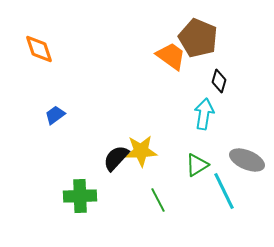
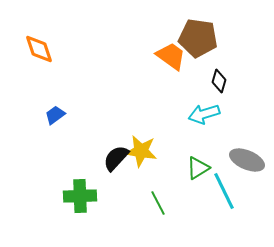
brown pentagon: rotated 15 degrees counterclockwise
cyan arrow: rotated 116 degrees counterclockwise
yellow star: rotated 12 degrees clockwise
green triangle: moved 1 px right, 3 px down
green line: moved 3 px down
